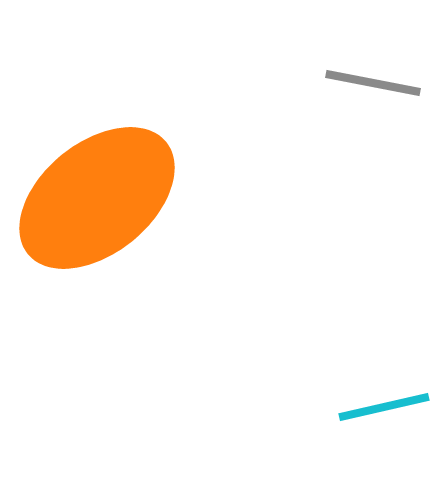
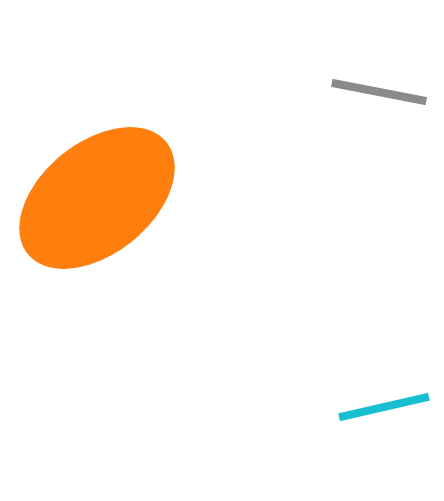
gray line: moved 6 px right, 9 px down
